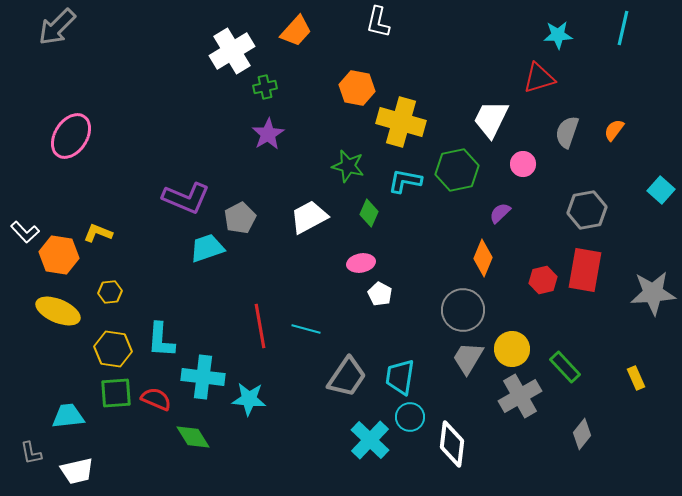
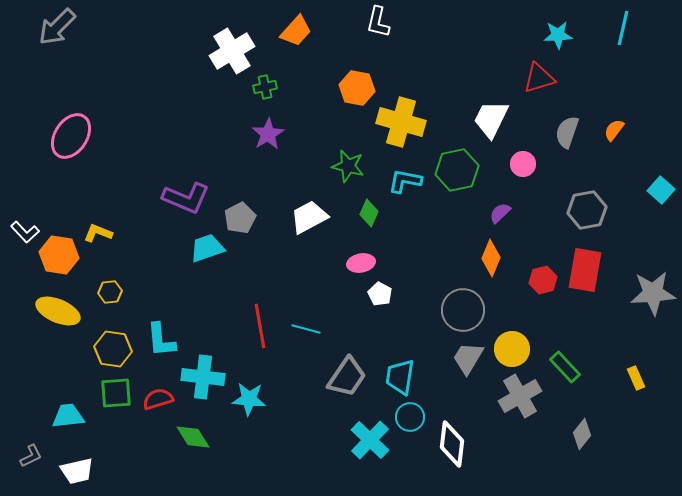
orange diamond at (483, 258): moved 8 px right
cyan L-shape at (161, 340): rotated 9 degrees counterclockwise
red semicircle at (156, 399): moved 2 px right; rotated 40 degrees counterclockwise
gray L-shape at (31, 453): moved 3 px down; rotated 105 degrees counterclockwise
